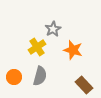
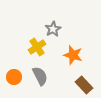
orange star: moved 5 px down
gray semicircle: rotated 42 degrees counterclockwise
